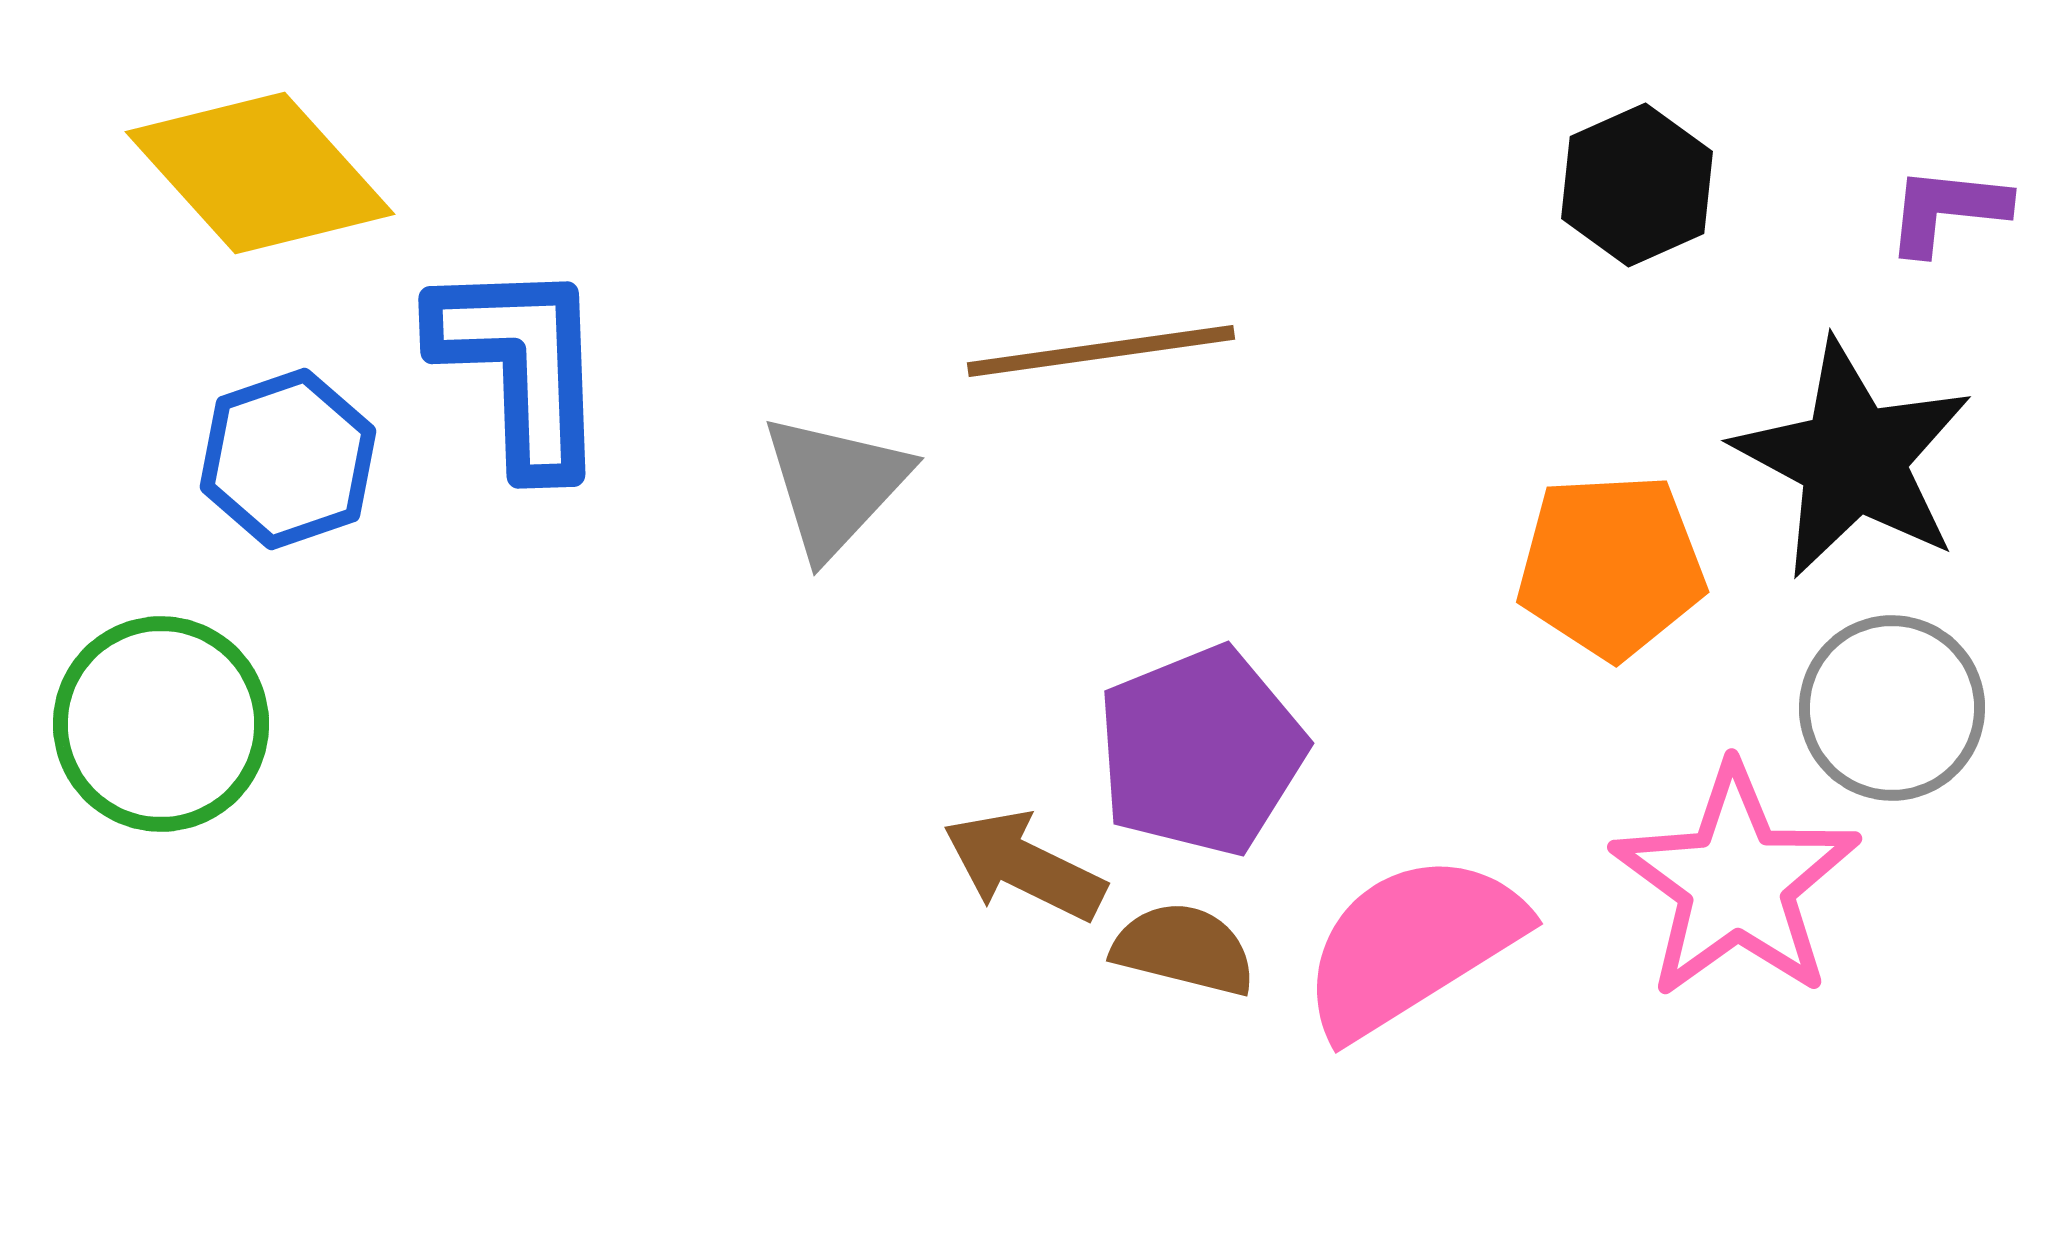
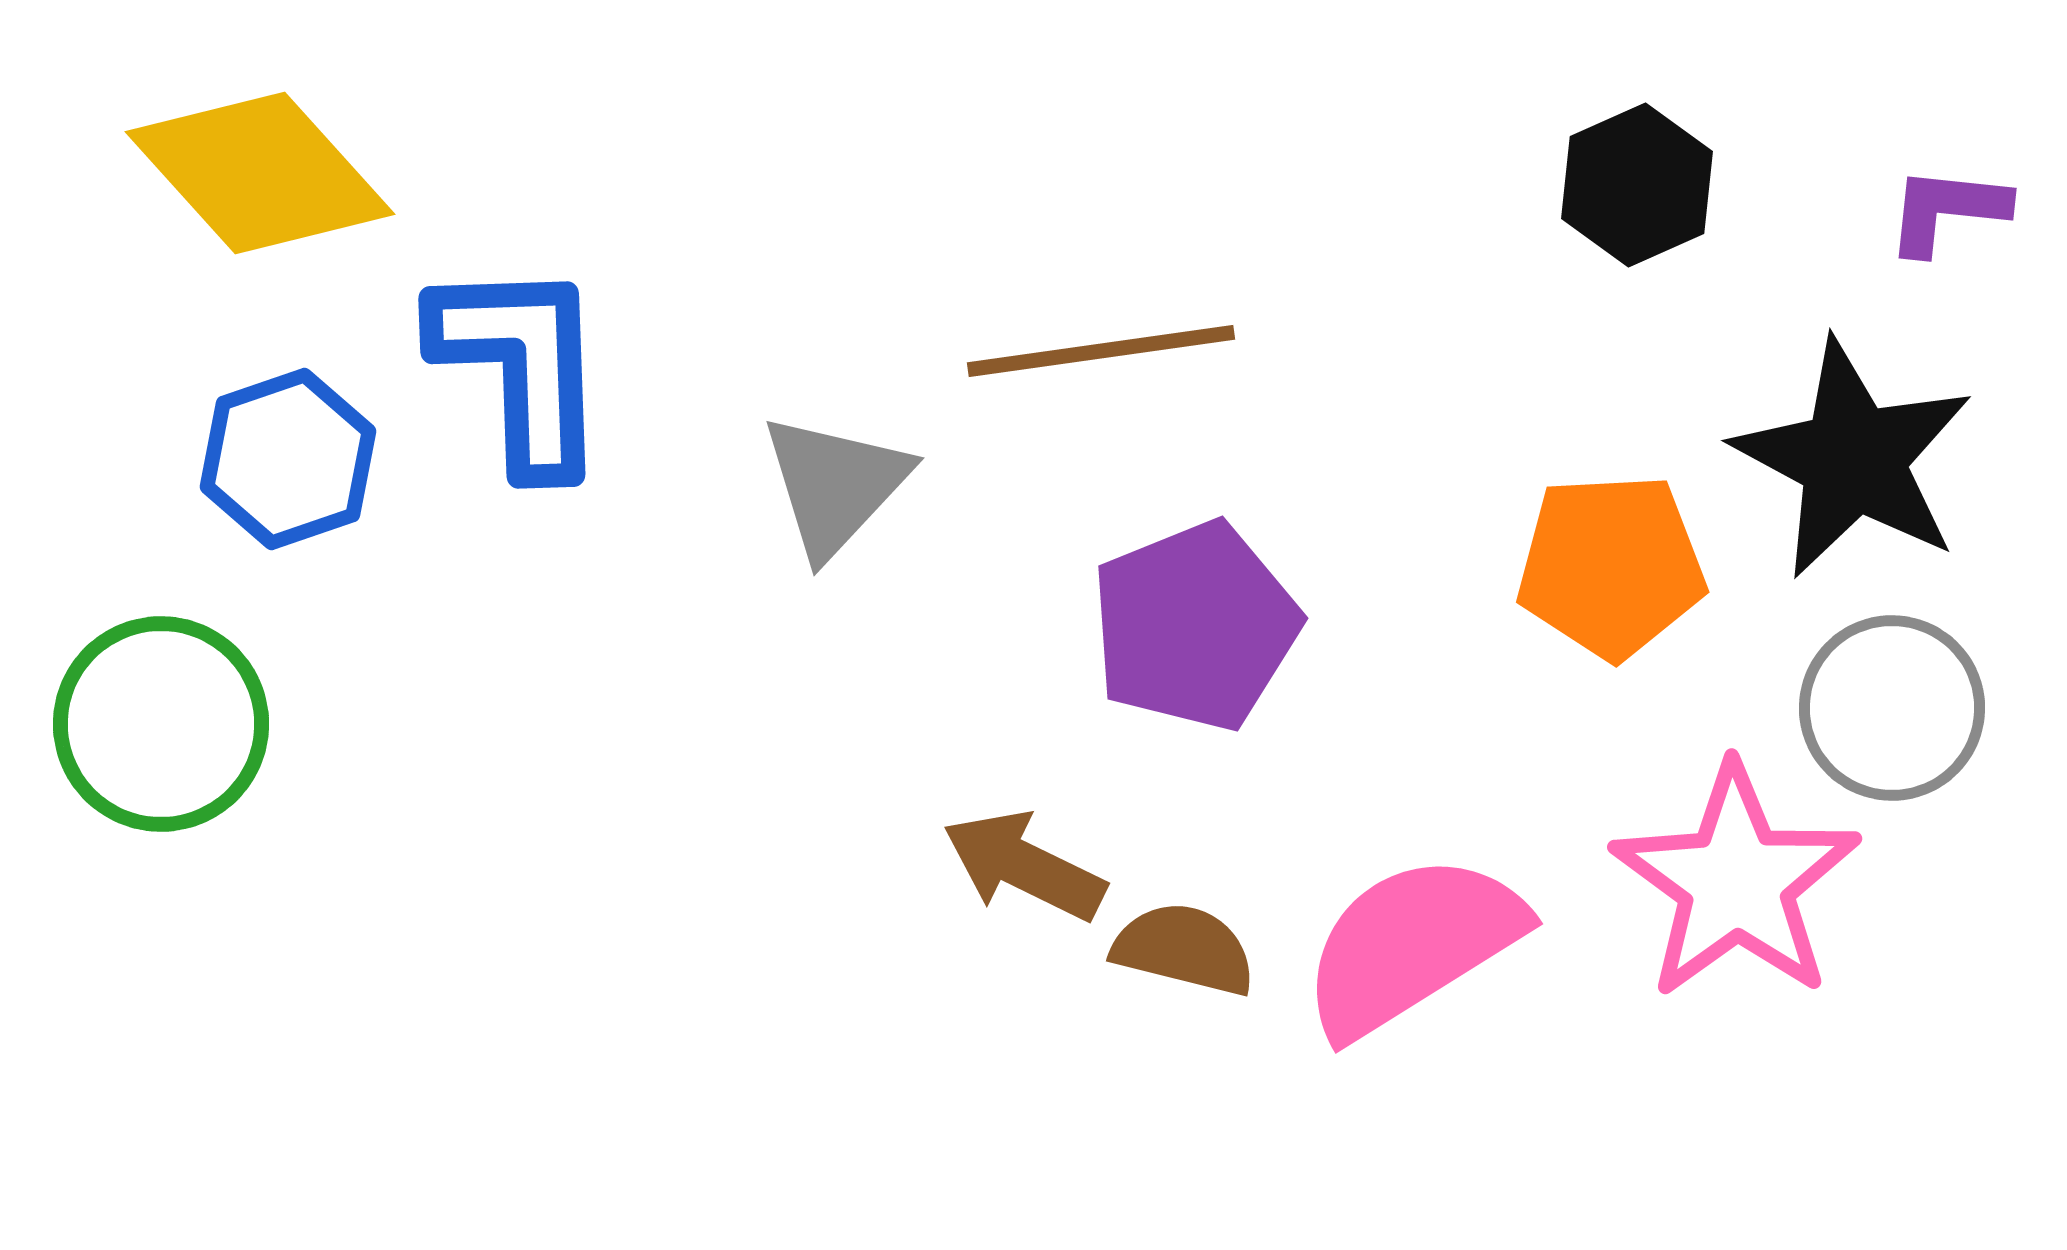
purple pentagon: moved 6 px left, 125 px up
